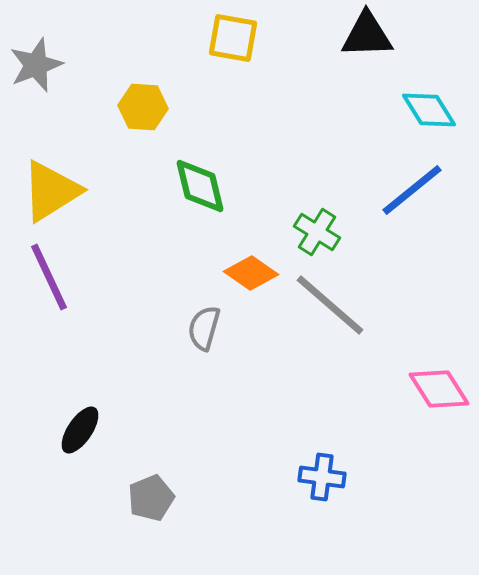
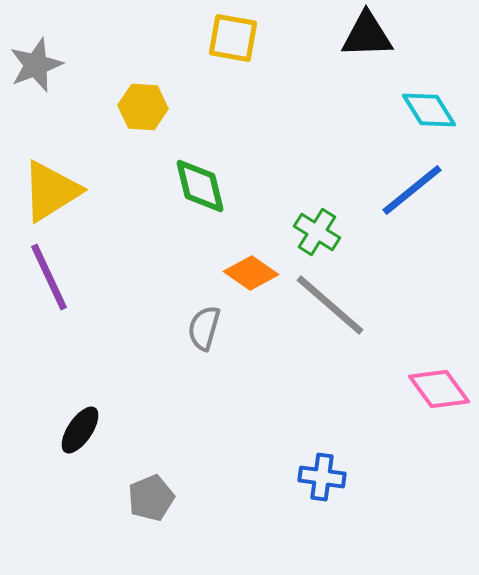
pink diamond: rotated 4 degrees counterclockwise
